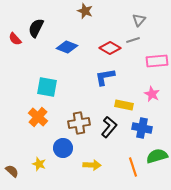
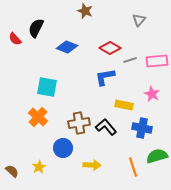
gray line: moved 3 px left, 20 px down
black L-shape: moved 3 px left; rotated 80 degrees counterclockwise
yellow star: moved 3 px down; rotated 24 degrees clockwise
